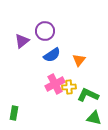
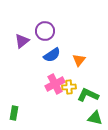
green triangle: moved 1 px right
